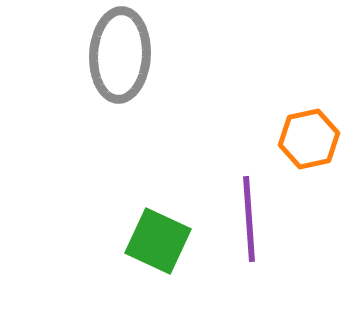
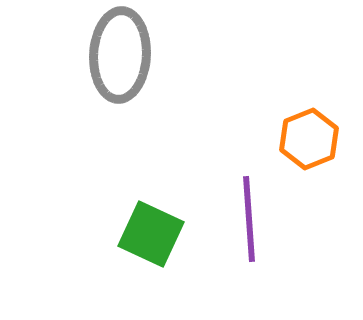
orange hexagon: rotated 10 degrees counterclockwise
green square: moved 7 px left, 7 px up
